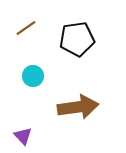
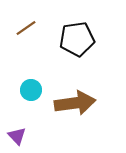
cyan circle: moved 2 px left, 14 px down
brown arrow: moved 3 px left, 4 px up
purple triangle: moved 6 px left
